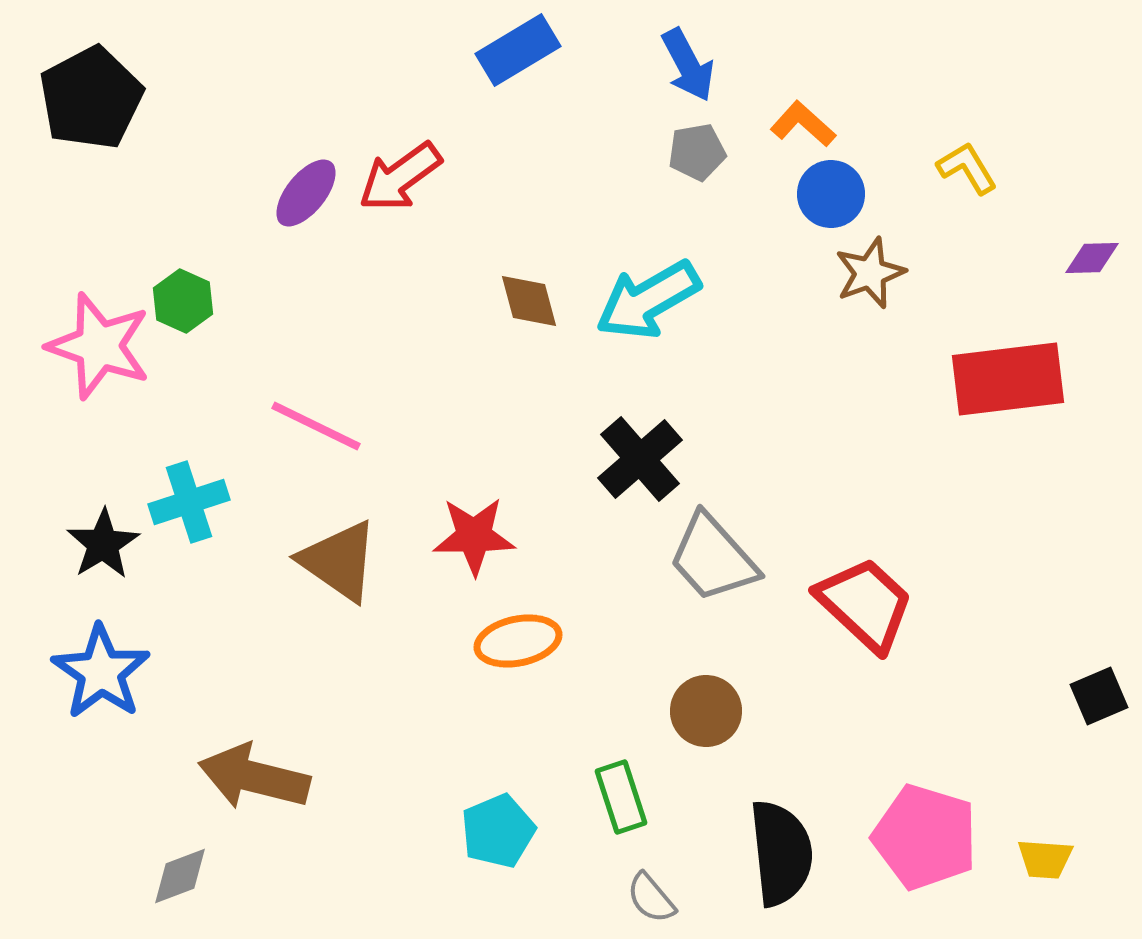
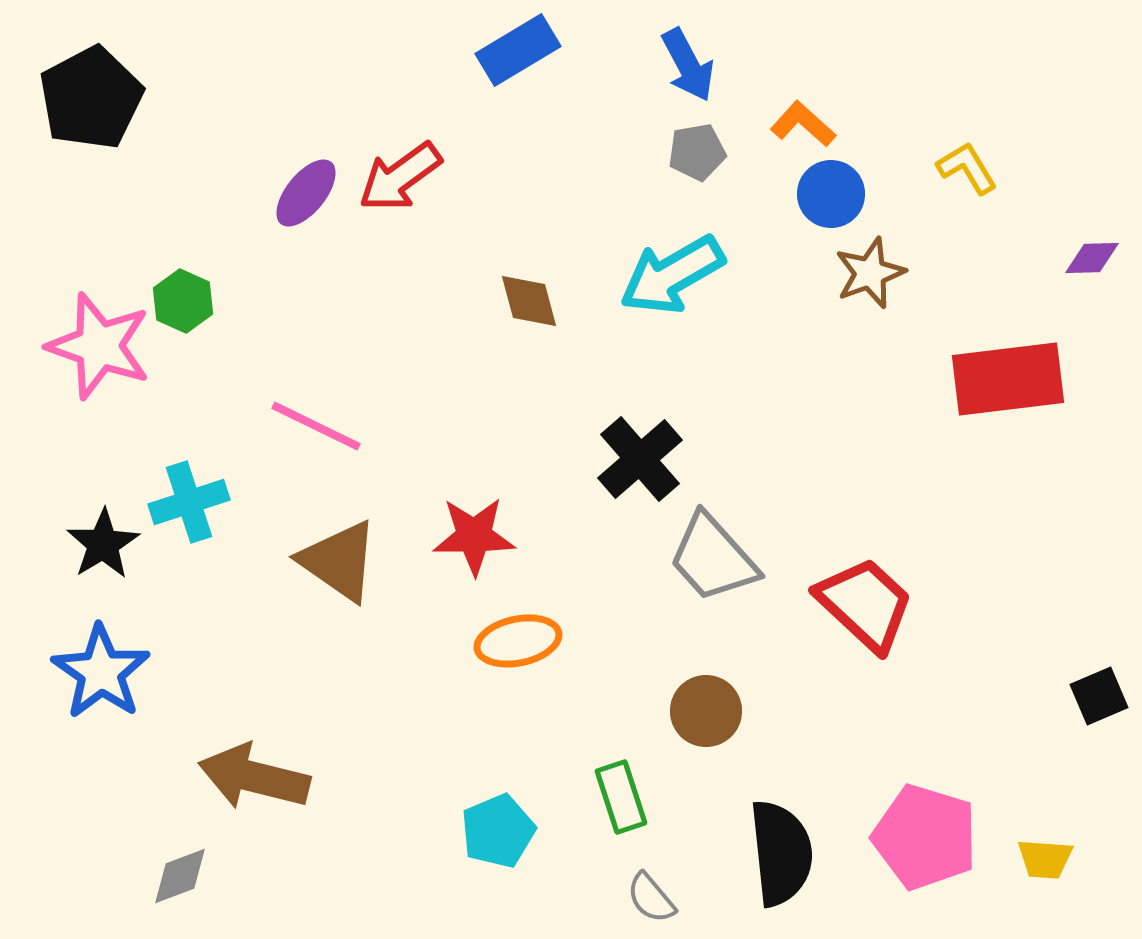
cyan arrow: moved 24 px right, 25 px up
